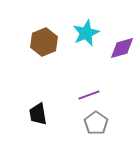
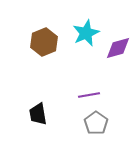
purple diamond: moved 4 px left
purple line: rotated 10 degrees clockwise
